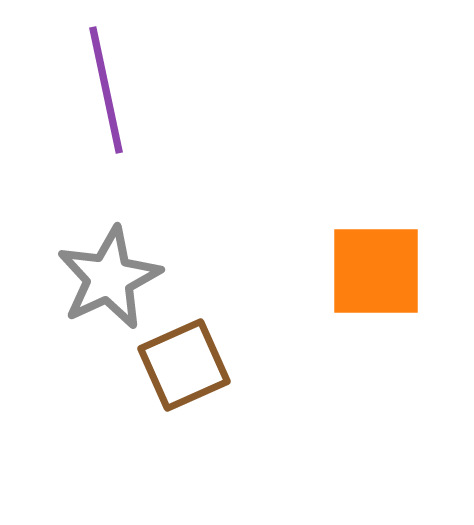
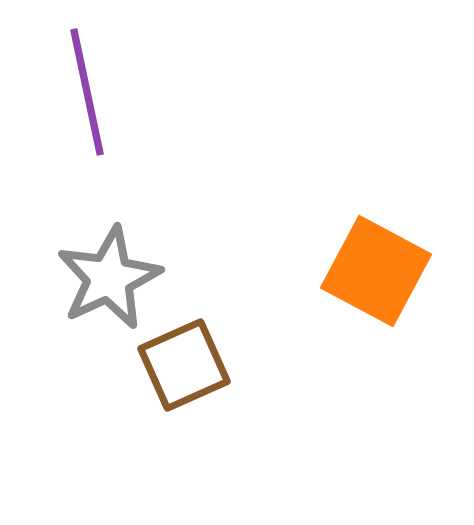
purple line: moved 19 px left, 2 px down
orange square: rotated 28 degrees clockwise
